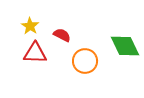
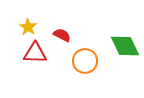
yellow star: moved 2 px left, 1 px down
